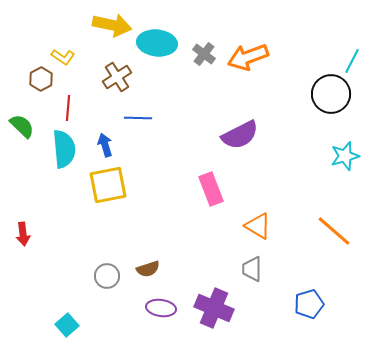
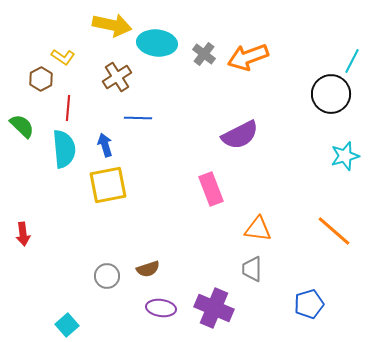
orange triangle: moved 3 px down; rotated 24 degrees counterclockwise
